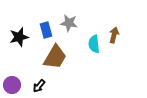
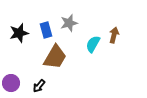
gray star: rotated 24 degrees counterclockwise
black star: moved 4 px up
cyan semicircle: moved 1 px left; rotated 36 degrees clockwise
purple circle: moved 1 px left, 2 px up
